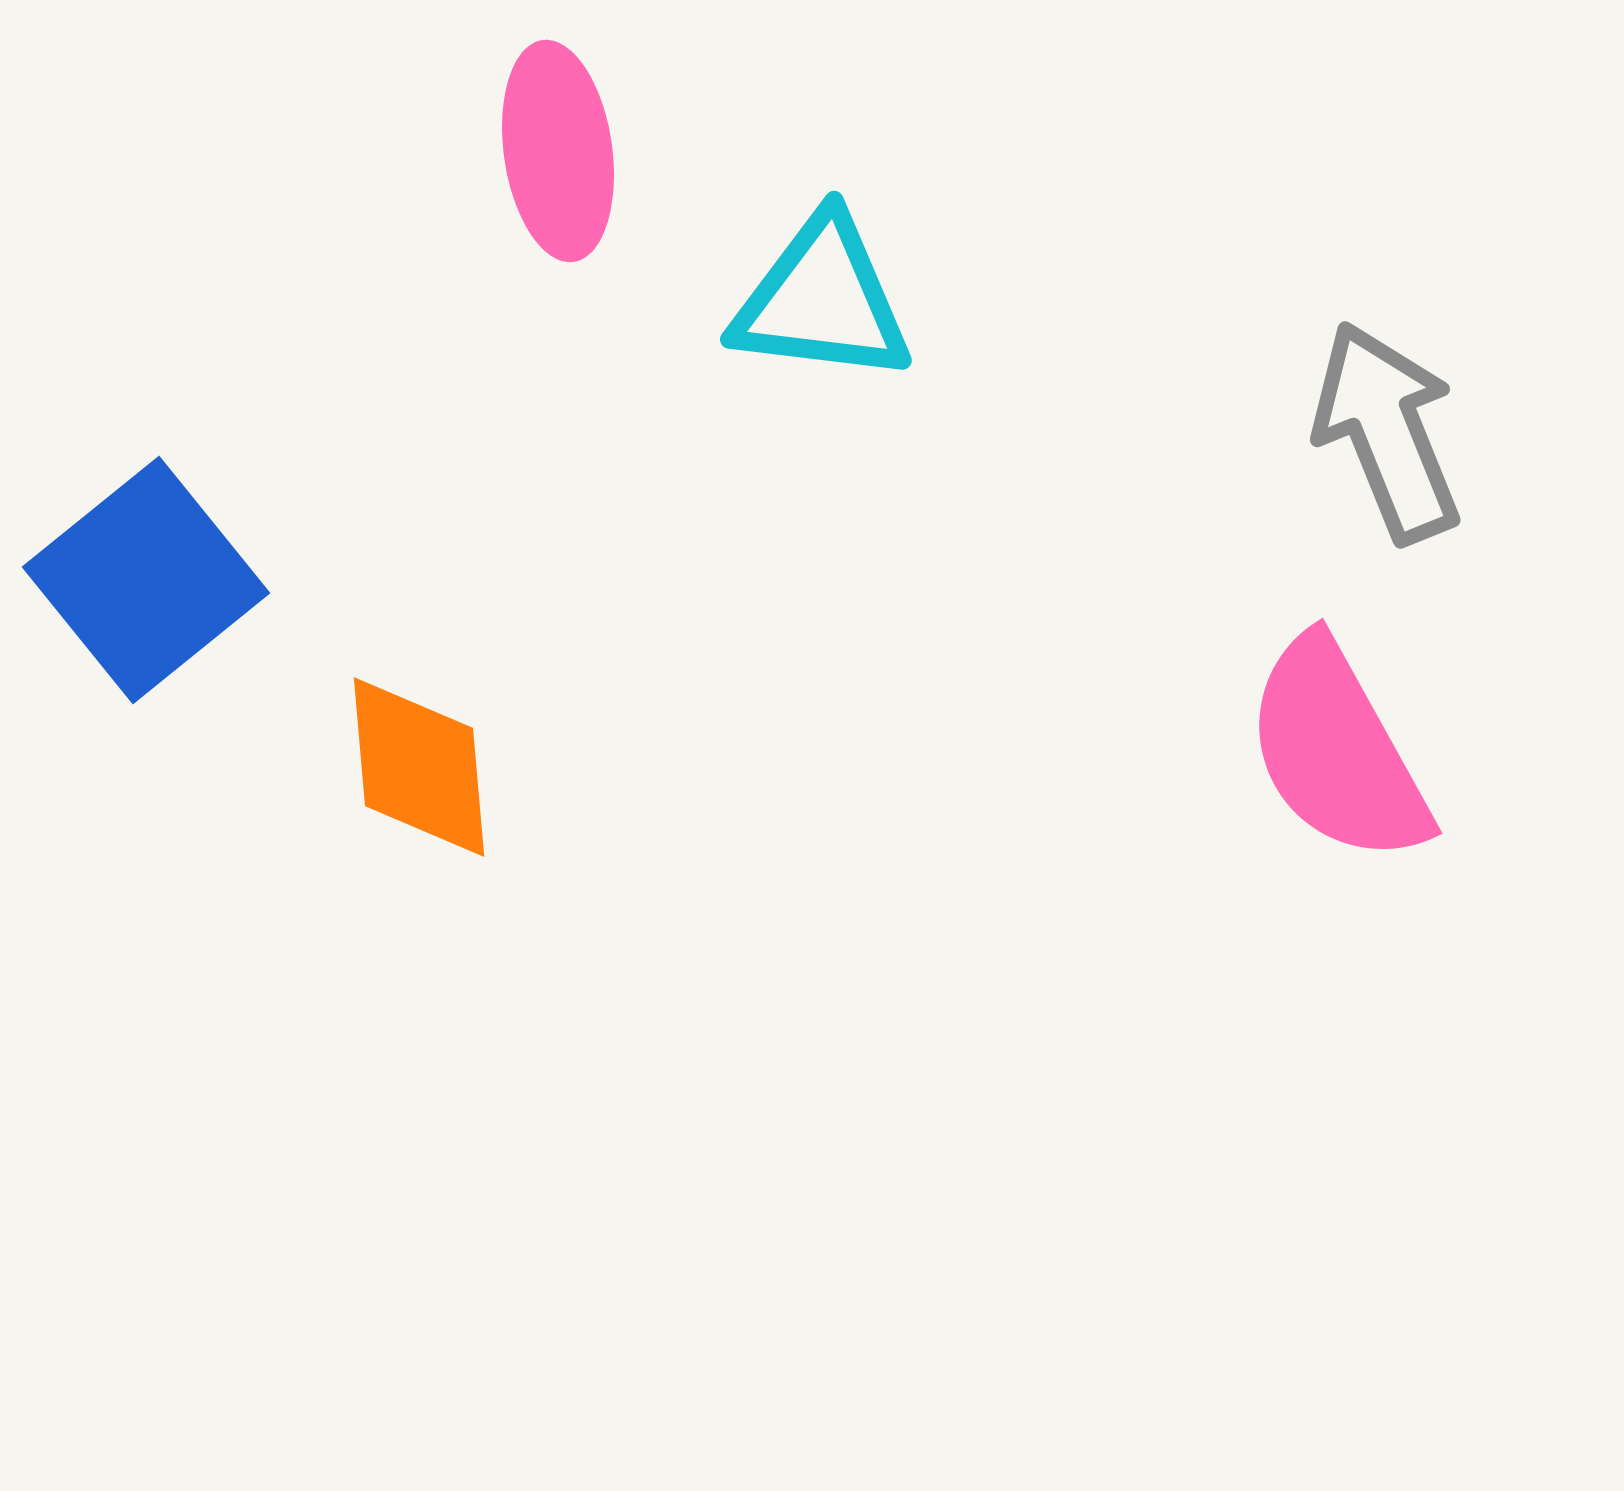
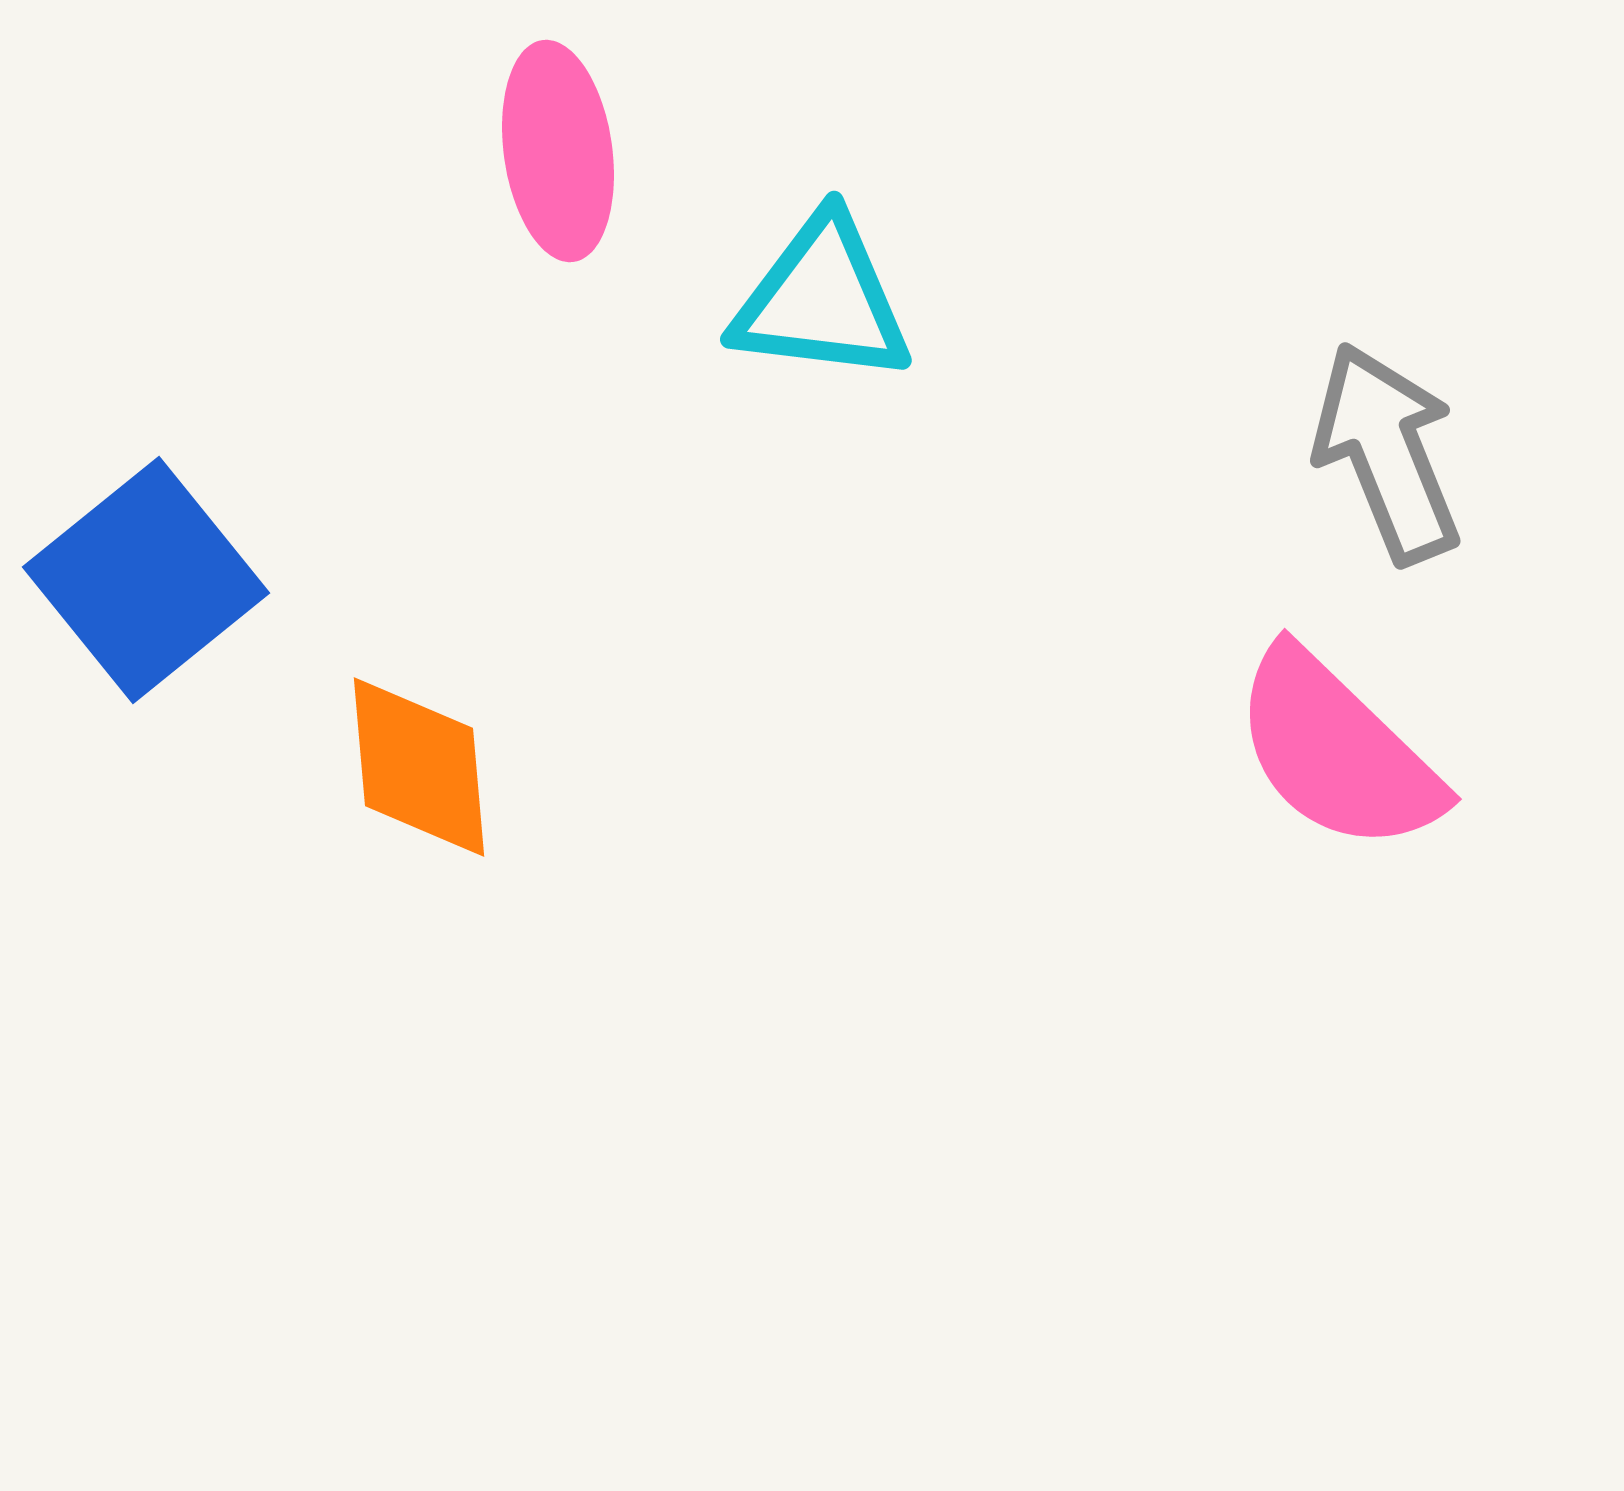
gray arrow: moved 21 px down
pink semicircle: rotated 17 degrees counterclockwise
